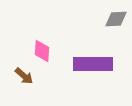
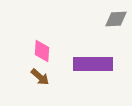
brown arrow: moved 16 px right, 1 px down
